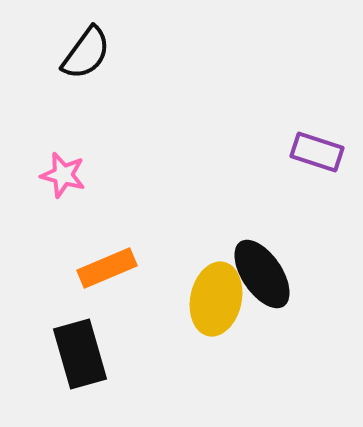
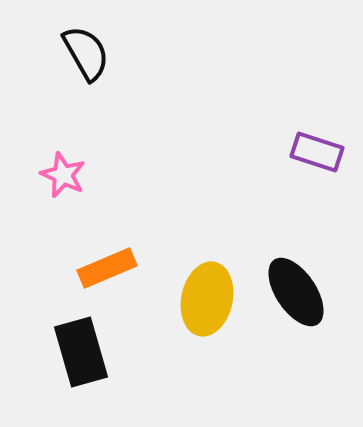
black semicircle: rotated 66 degrees counterclockwise
pink star: rotated 9 degrees clockwise
black ellipse: moved 34 px right, 18 px down
yellow ellipse: moved 9 px left
black rectangle: moved 1 px right, 2 px up
